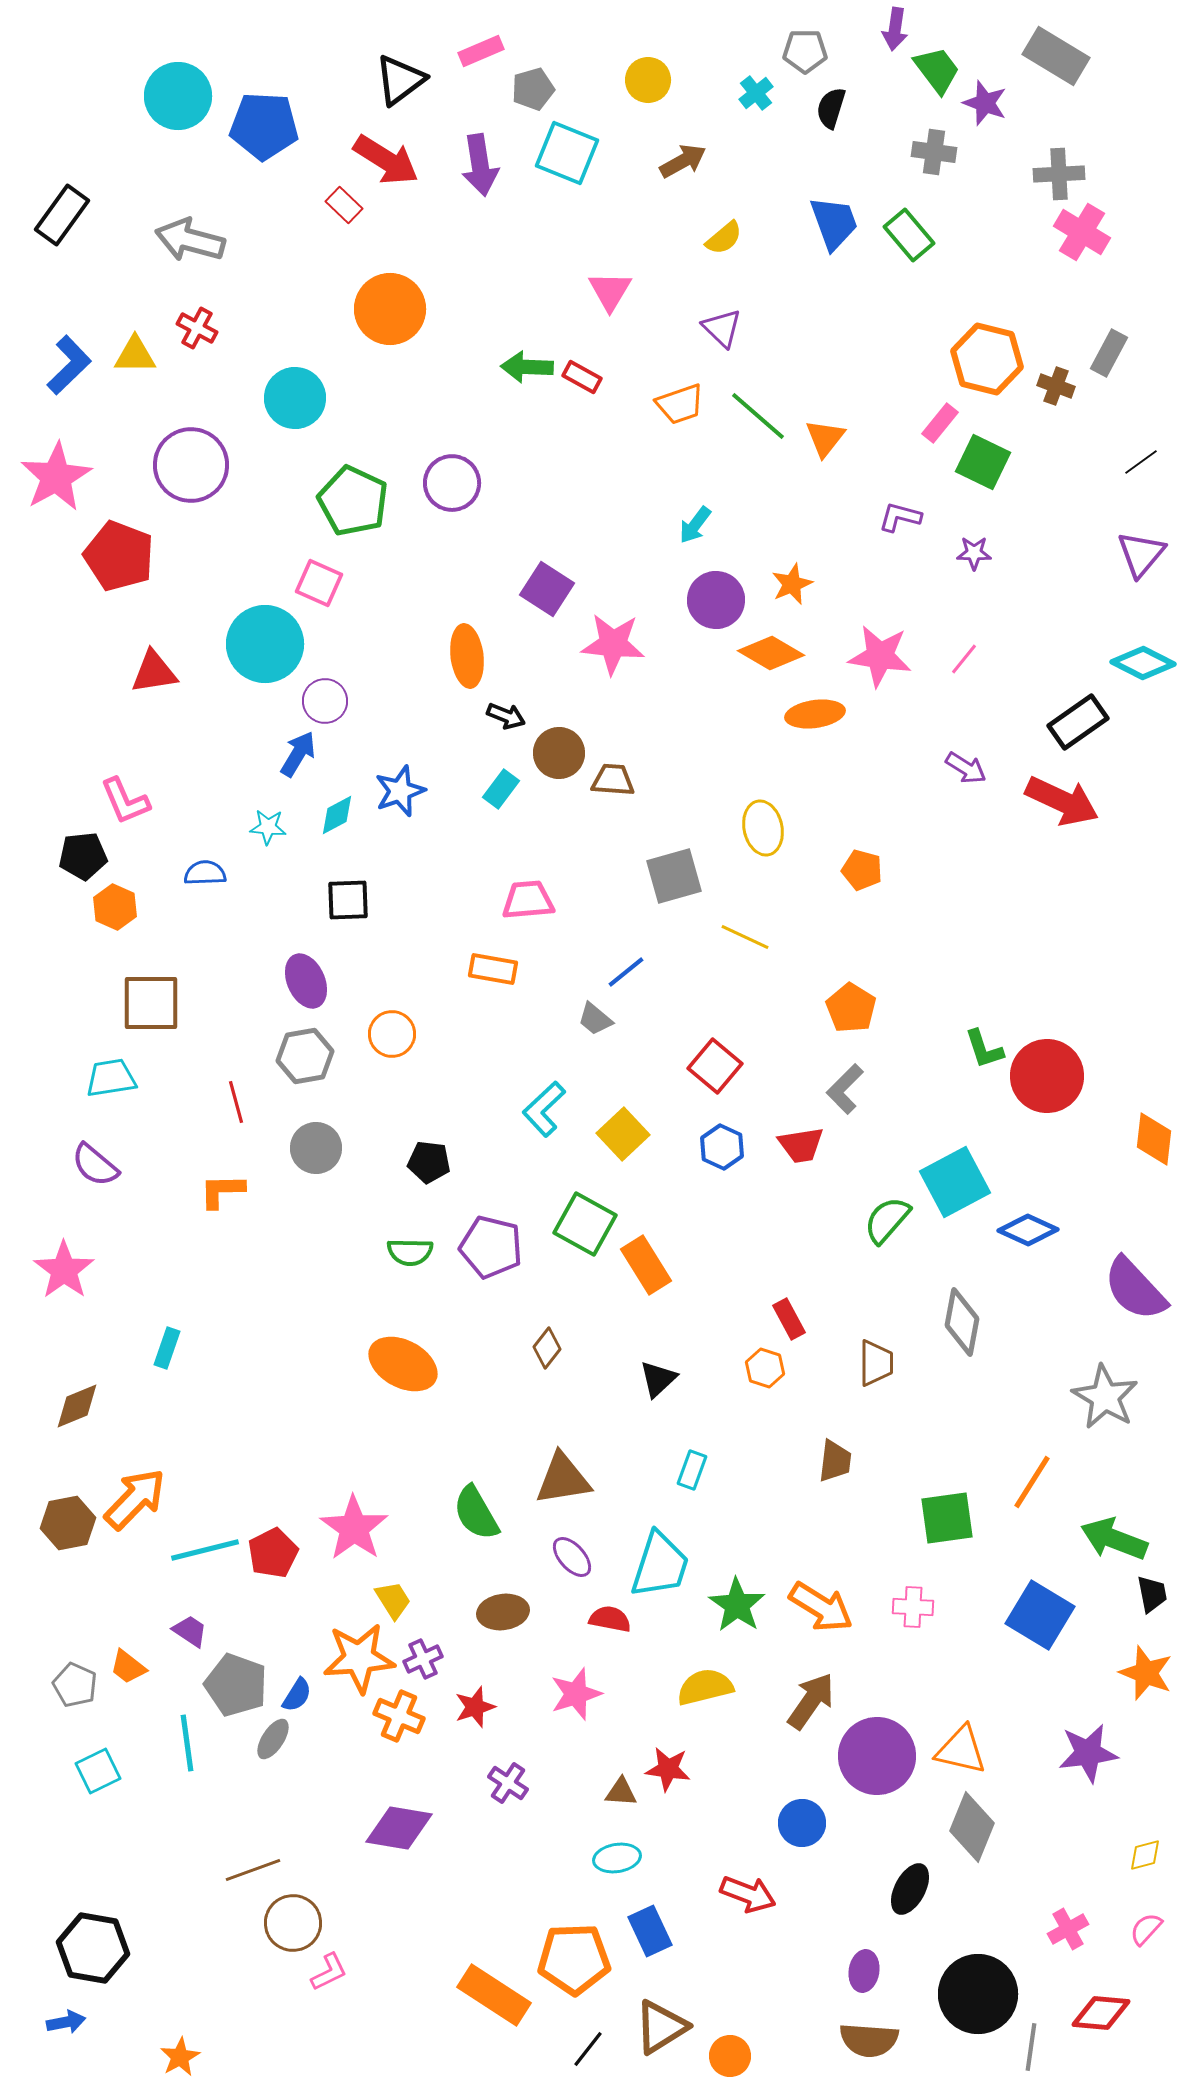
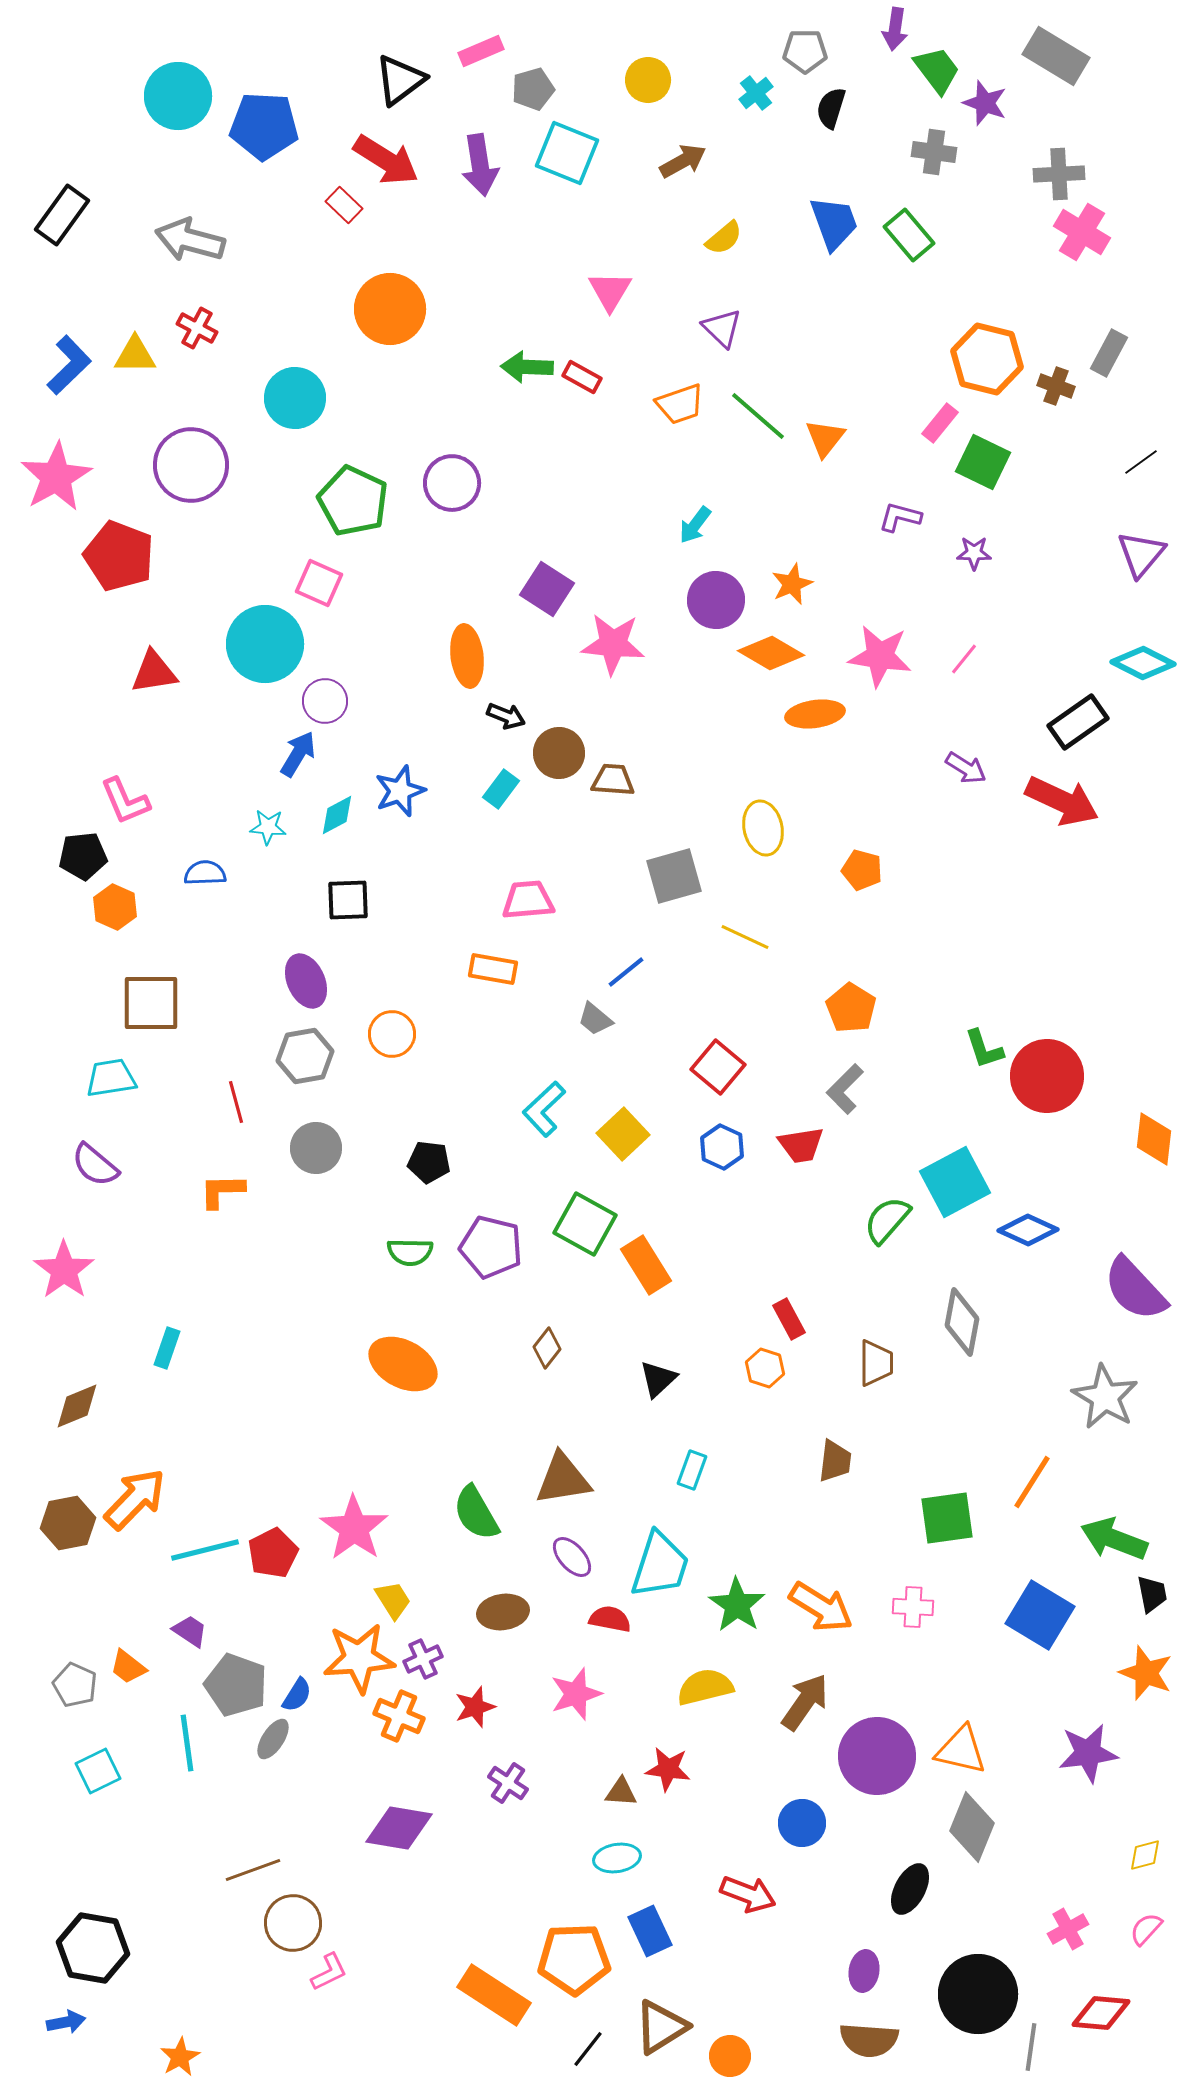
red square at (715, 1066): moved 3 px right, 1 px down
brown arrow at (811, 1701): moved 6 px left, 1 px down
